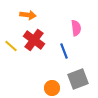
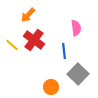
orange arrow: rotated 126 degrees clockwise
yellow line: moved 1 px right, 1 px up
blue line: rotated 14 degrees clockwise
gray square: moved 5 px up; rotated 25 degrees counterclockwise
orange circle: moved 1 px left, 1 px up
